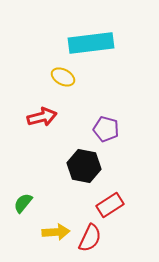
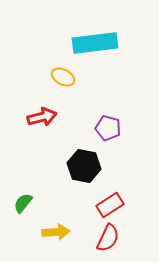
cyan rectangle: moved 4 px right
purple pentagon: moved 2 px right, 1 px up
red semicircle: moved 18 px right
